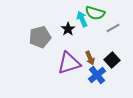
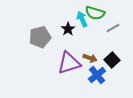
brown arrow: rotated 48 degrees counterclockwise
